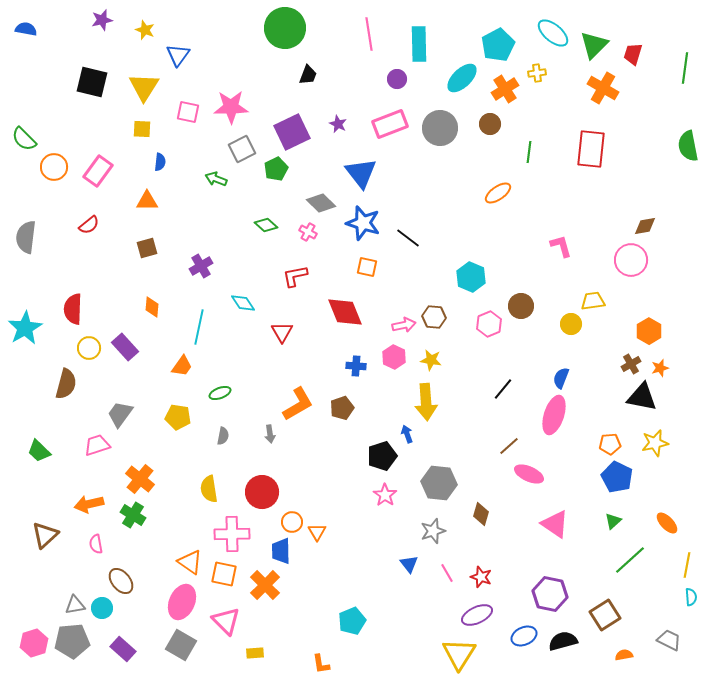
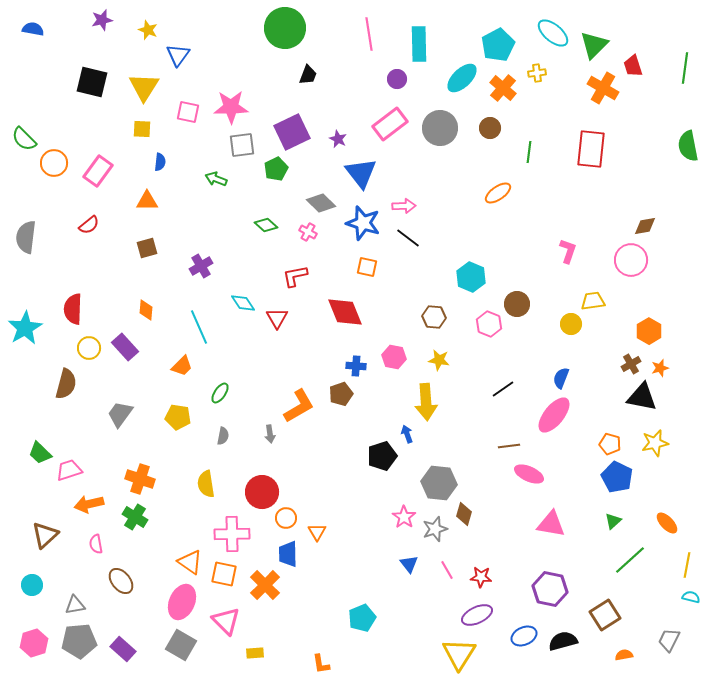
blue semicircle at (26, 29): moved 7 px right
yellow star at (145, 30): moved 3 px right
red trapezoid at (633, 54): moved 12 px down; rotated 35 degrees counterclockwise
orange cross at (505, 89): moved 2 px left, 1 px up; rotated 16 degrees counterclockwise
purple star at (338, 124): moved 15 px down
pink rectangle at (390, 124): rotated 16 degrees counterclockwise
brown circle at (490, 124): moved 4 px down
gray square at (242, 149): moved 4 px up; rotated 20 degrees clockwise
orange circle at (54, 167): moved 4 px up
pink L-shape at (561, 246): moved 7 px right, 5 px down; rotated 35 degrees clockwise
brown circle at (521, 306): moved 4 px left, 2 px up
orange diamond at (152, 307): moved 6 px left, 3 px down
pink hexagon at (489, 324): rotated 15 degrees counterclockwise
pink arrow at (404, 325): moved 119 px up; rotated 10 degrees clockwise
cyan line at (199, 327): rotated 36 degrees counterclockwise
red triangle at (282, 332): moved 5 px left, 14 px up
pink hexagon at (394, 357): rotated 15 degrees counterclockwise
yellow star at (431, 360): moved 8 px right
orange trapezoid at (182, 366): rotated 10 degrees clockwise
black line at (503, 389): rotated 15 degrees clockwise
green ellipse at (220, 393): rotated 35 degrees counterclockwise
orange L-shape at (298, 404): moved 1 px right, 2 px down
brown pentagon at (342, 408): moved 1 px left, 14 px up
pink ellipse at (554, 415): rotated 21 degrees clockwise
orange pentagon at (610, 444): rotated 20 degrees clockwise
pink trapezoid at (97, 445): moved 28 px left, 25 px down
brown line at (509, 446): rotated 35 degrees clockwise
green trapezoid at (39, 451): moved 1 px right, 2 px down
orange cross at (140, 479): rotated 20 degrees counterclockwise
yellow semicircle at (209, 489): moved 3 px left, 5 px up
pink star at (385, 495): moved 19 px right, 22 px down
brown diamond at (481, 514): moved 17 px left
green cross at (133, 515): moved 2 px right, 2 px down
orange circle at (292, 522): moved 6 px left, 4 px up
pink triangle at (555, 524): moved 4 px left; rotated 24 degrees counterclockwise
gray star at (433, 531): moved 2 px right, 2 px up
blue trapezoid at (281, 551): moved 7 px right, 3 px down
pink line at (447, 573): moved 3 px up
red star at (481, 577): rotated 15 degrees counterclockwise
purple hexagon at (550, 594): moved 5 px up
cyan semicircle at (691, 597): rotated 72 degrees counterclockwise
cyan circle at (102, 608): moved 70 px left, 23 px up
cyan pentagon at (352, 621): moved 10 px right, 3 px up
gray trapezoid at (669, 640): rotated 90 degrees counterclockwise
gray pentagon at (72, 641): moved 7 px right
